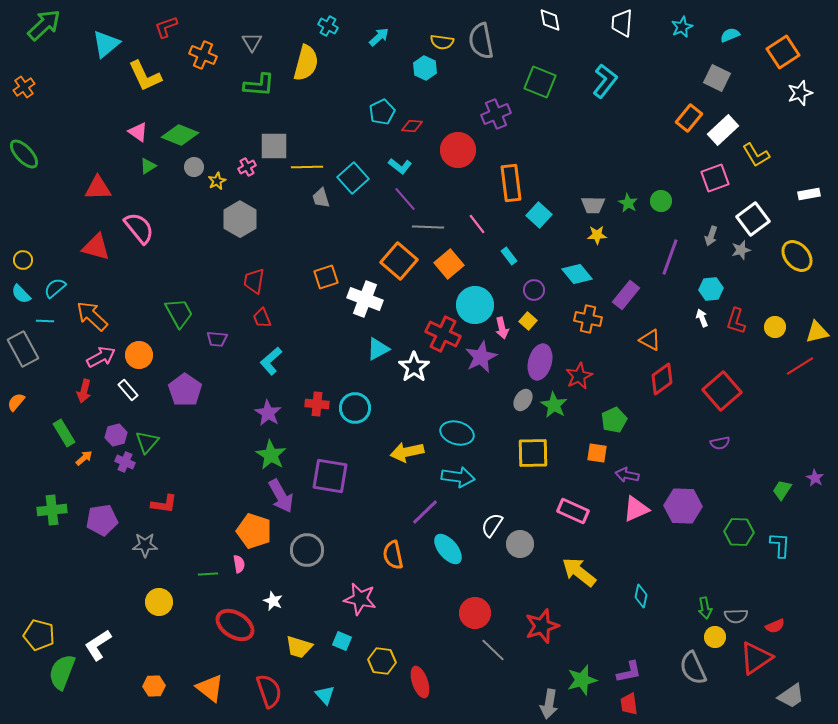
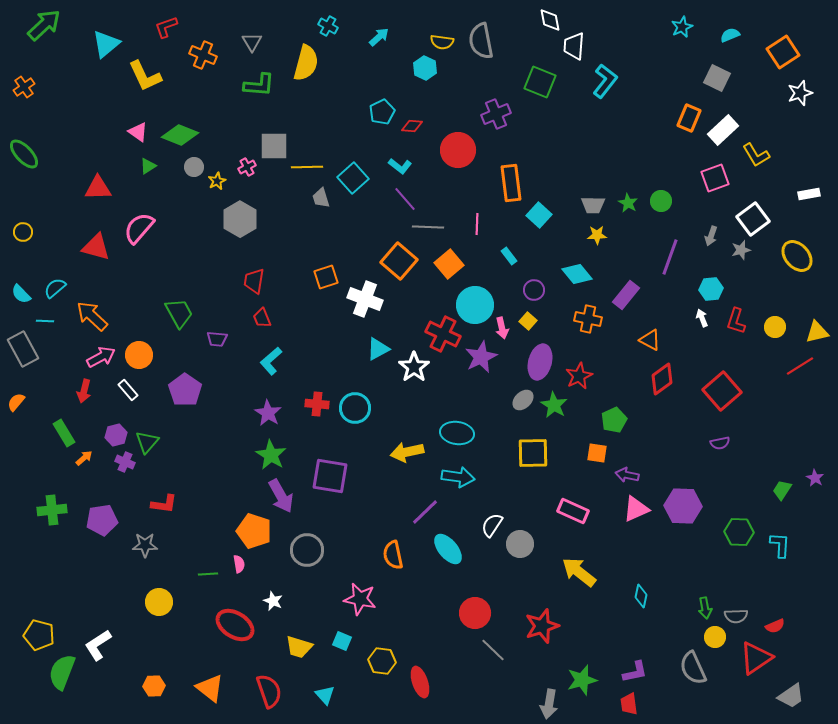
white trapezoid at (622, 23): moved 48 px left, 23 px down
orange rectangle at (689, 118): rotated 16 degrees counterclockwise
pink line at (477, 224): rotated 40 degrees clockwise
pink semicircle at (139, 228): rotated 100 degrees counterclockwise
yellow circle at (23, 260): moved 28 px up
gray ellipse at (523, 400): rotated 15 degrees clockwise
cyan ellipse at (457, 433): rotated 8 degrees counterclockwise
purple L-shape at (629, 672): moved 6 px right
